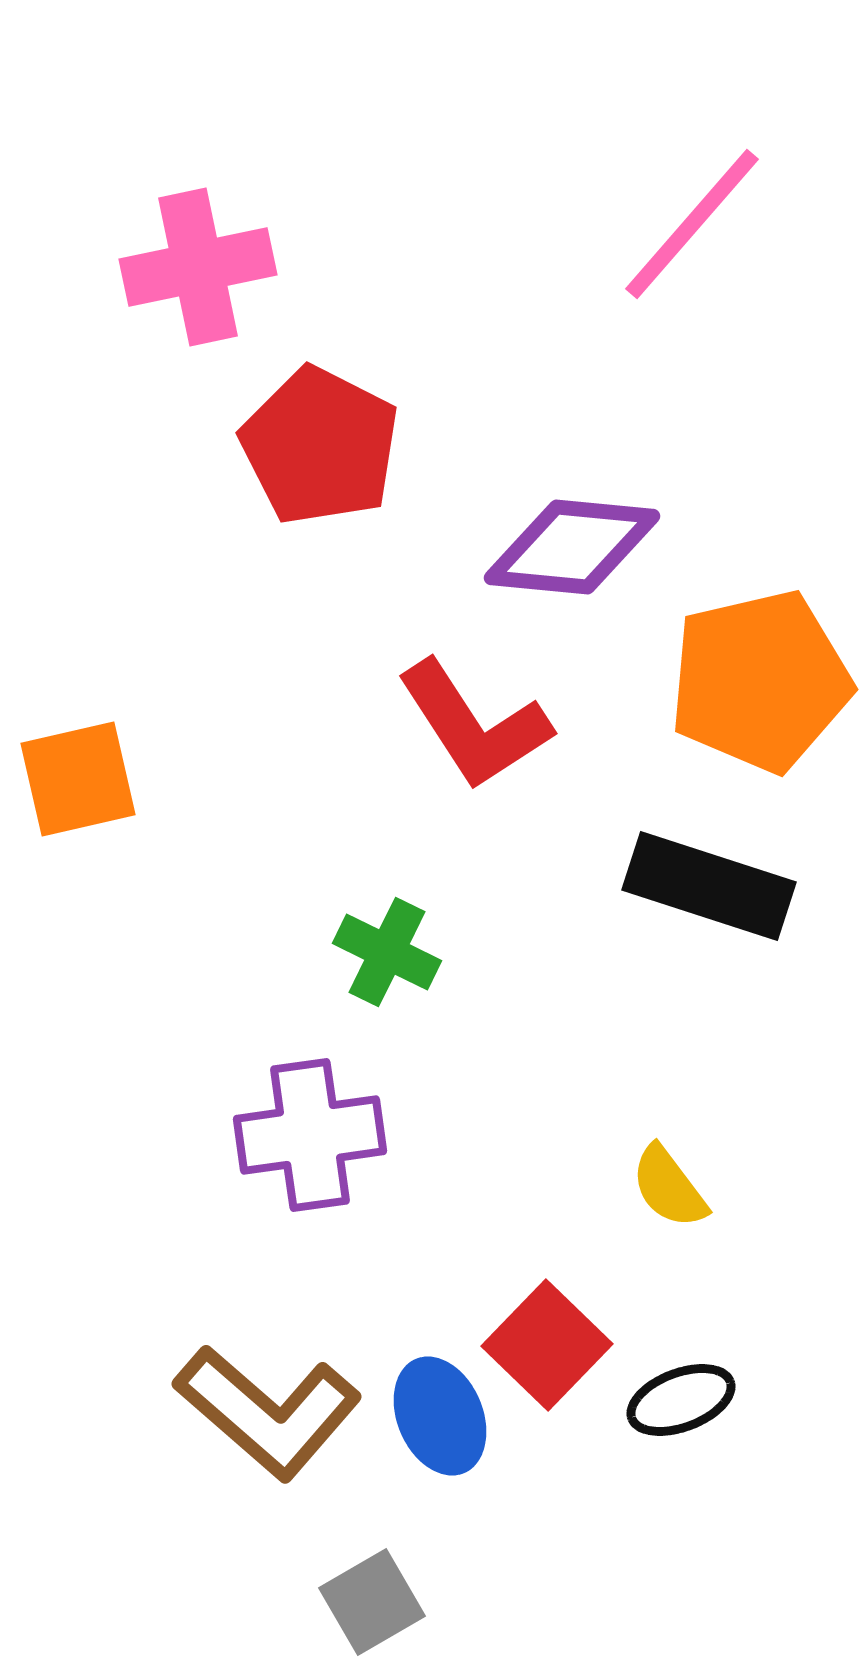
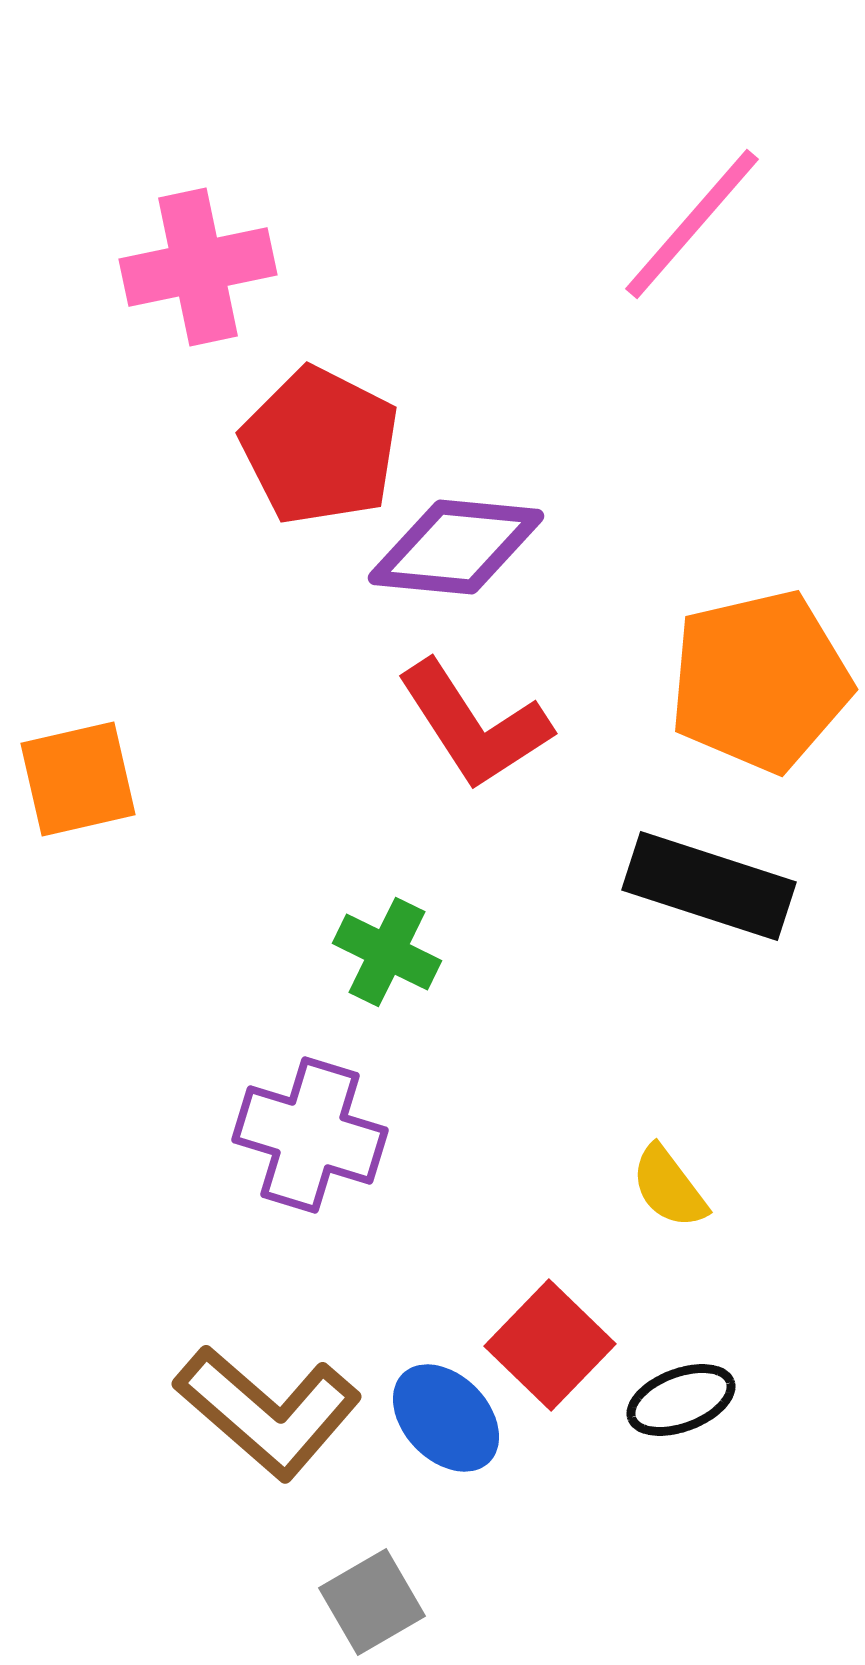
purple diamond: moved 116 px left
purple cross: rotated 25 degrees clockwise
red square: moved 3 px right
blue ellipse: moved 6 px right, 2 px down; rotated 21 degrees counterclockwise
